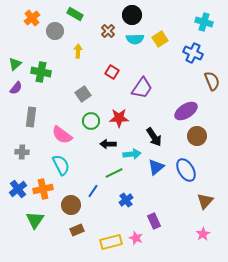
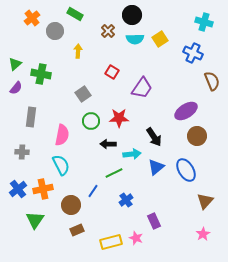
green cross at (41, 72): moved 2 px down
pink semicircle at (62, 135): rotated 115 degrees counterclockwise
